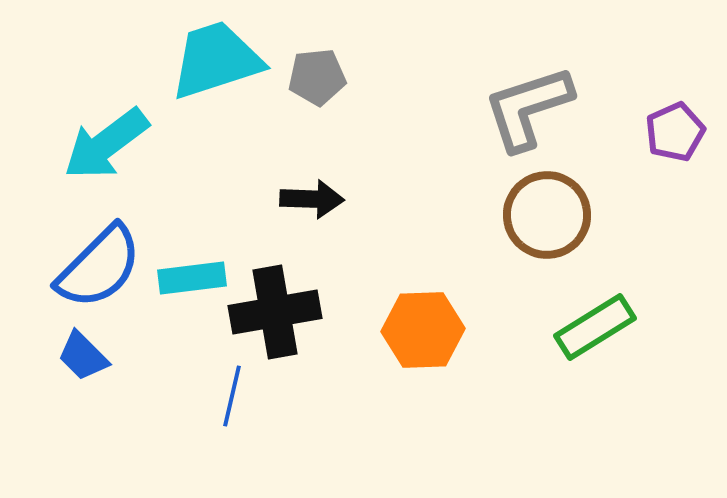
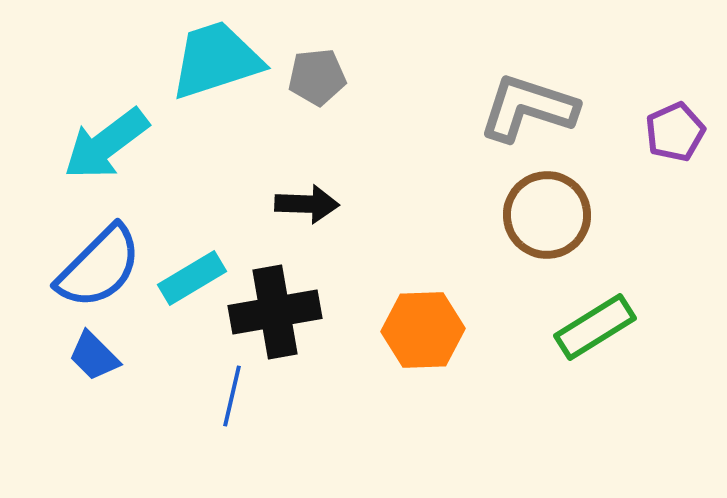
gray L-shape: rotated 36 degrees clockwise
black arrow: moved 5 px left, 5 px down
cyan rectangle: rotated 24 degrees counterclockwise
blue trapezoid: moved 11 px right
